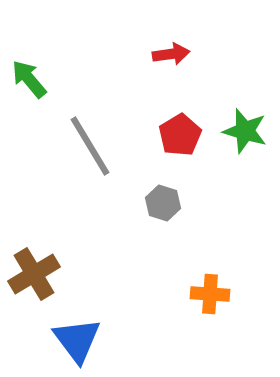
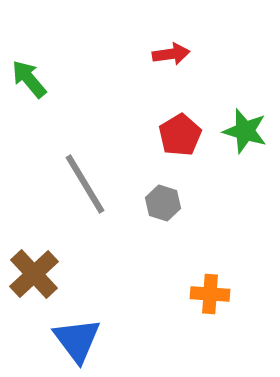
gray line: moved 5 px left, 38 px down
brown cross: rotated 12 degrees counterclockwise
